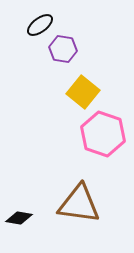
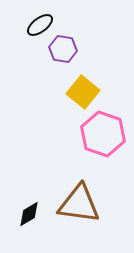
black diamond: moved 10 px right, 4 px up; rotated 40 degrees counterclockwise
